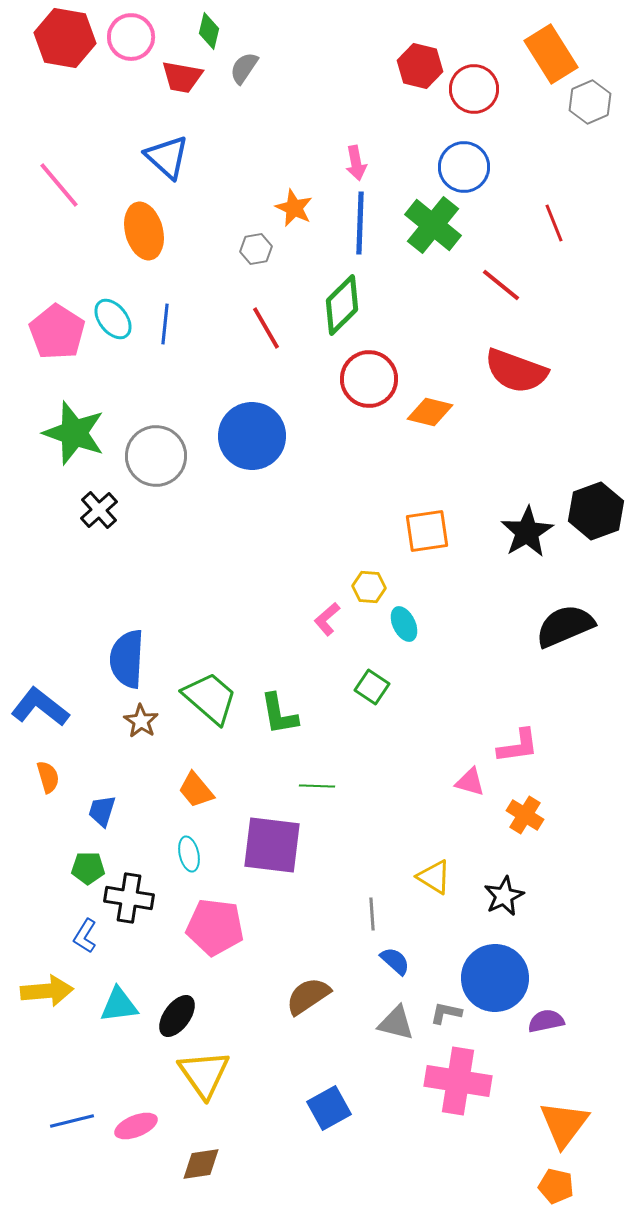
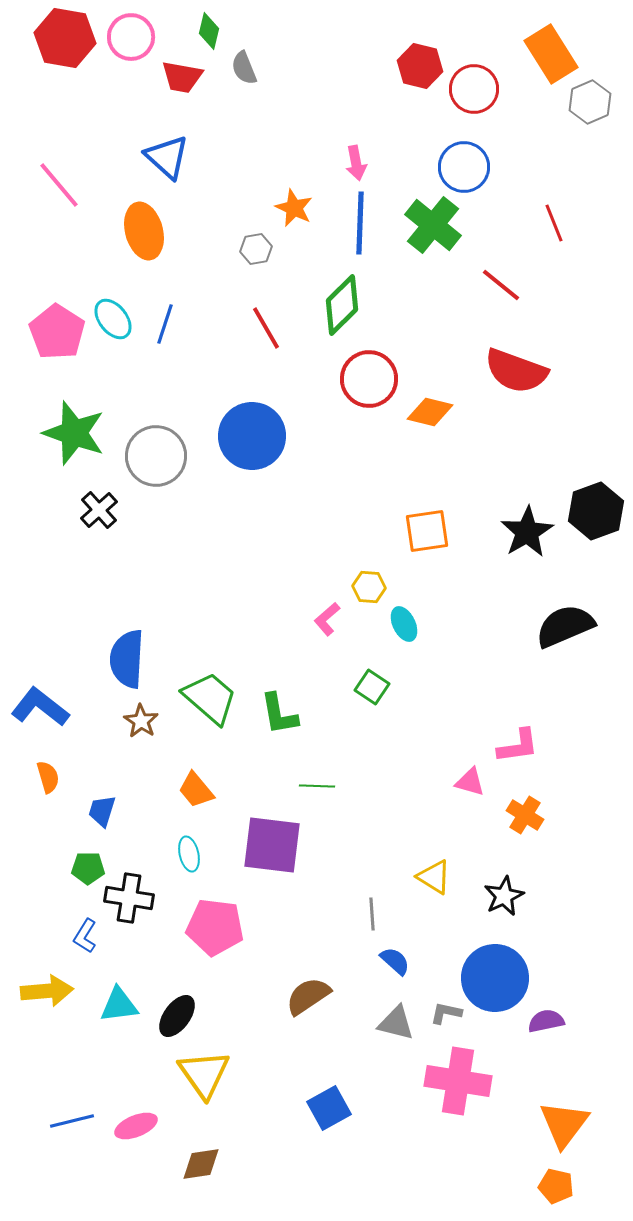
gray semicircle at (244, 68): rotated 56 degrees counterclockwise
blue line at (165, 324): rotated 12 degrees clockwise
